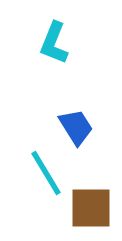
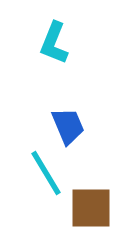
blue trapezoid: moved 8 px left, 1 px up; rotated 9 degrees clockwise
